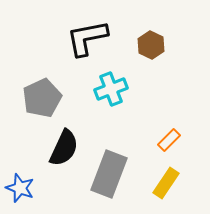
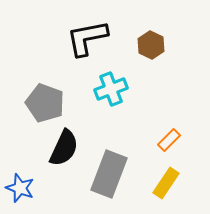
gray pentagon: moved 3 px right, 5 px down; rotated 27 degrees counterclockwise
